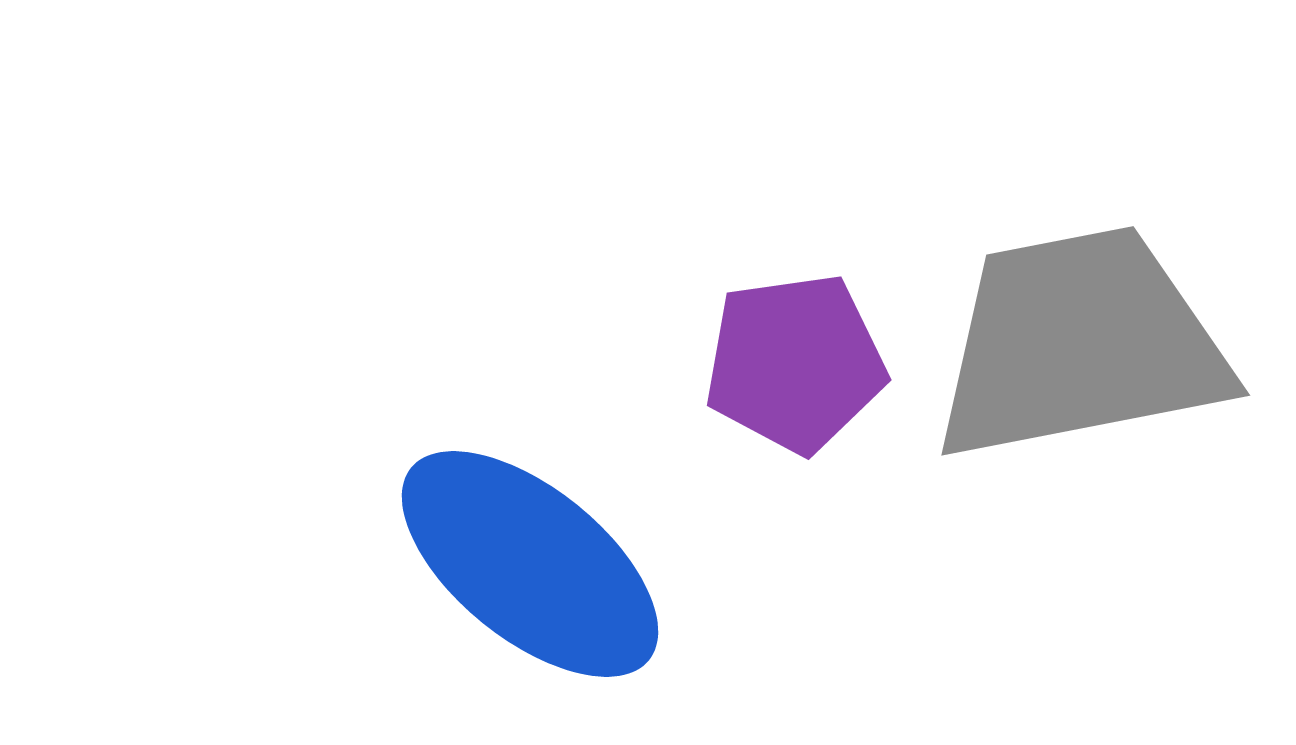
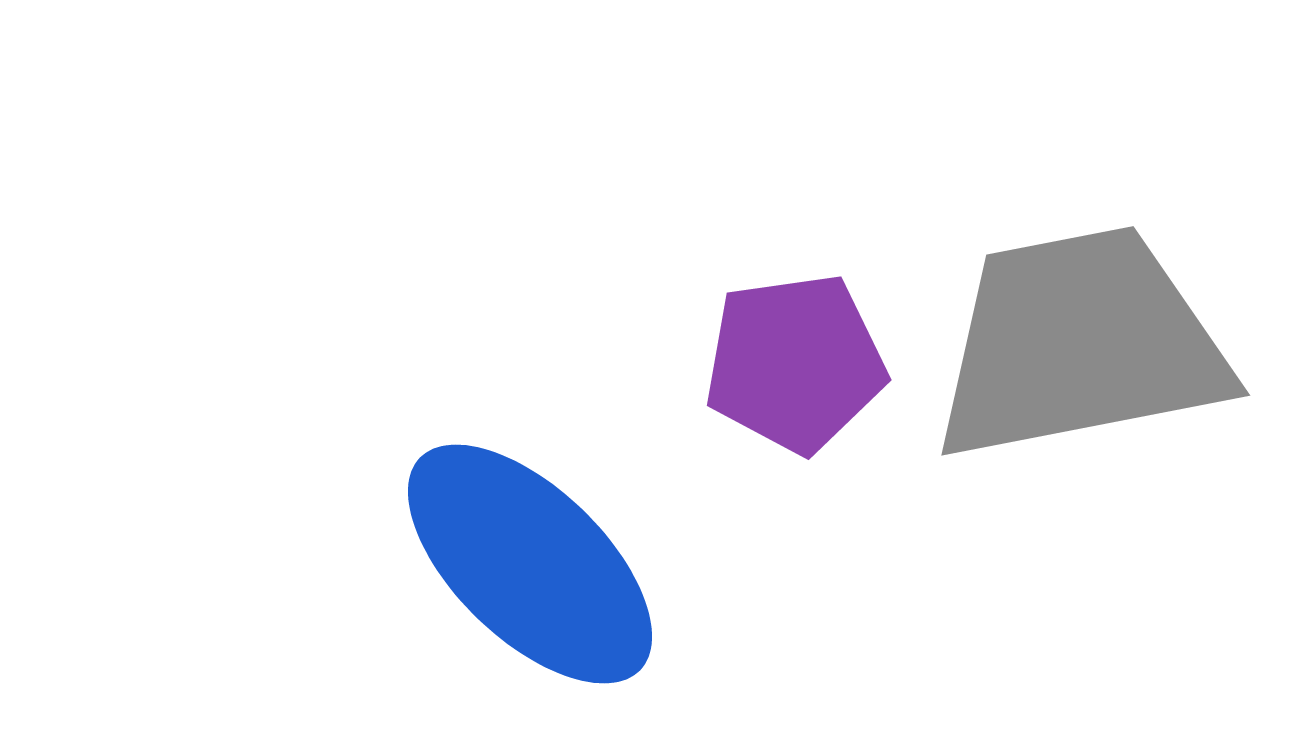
blue ellipse: rotated 5 degrees clockwise
